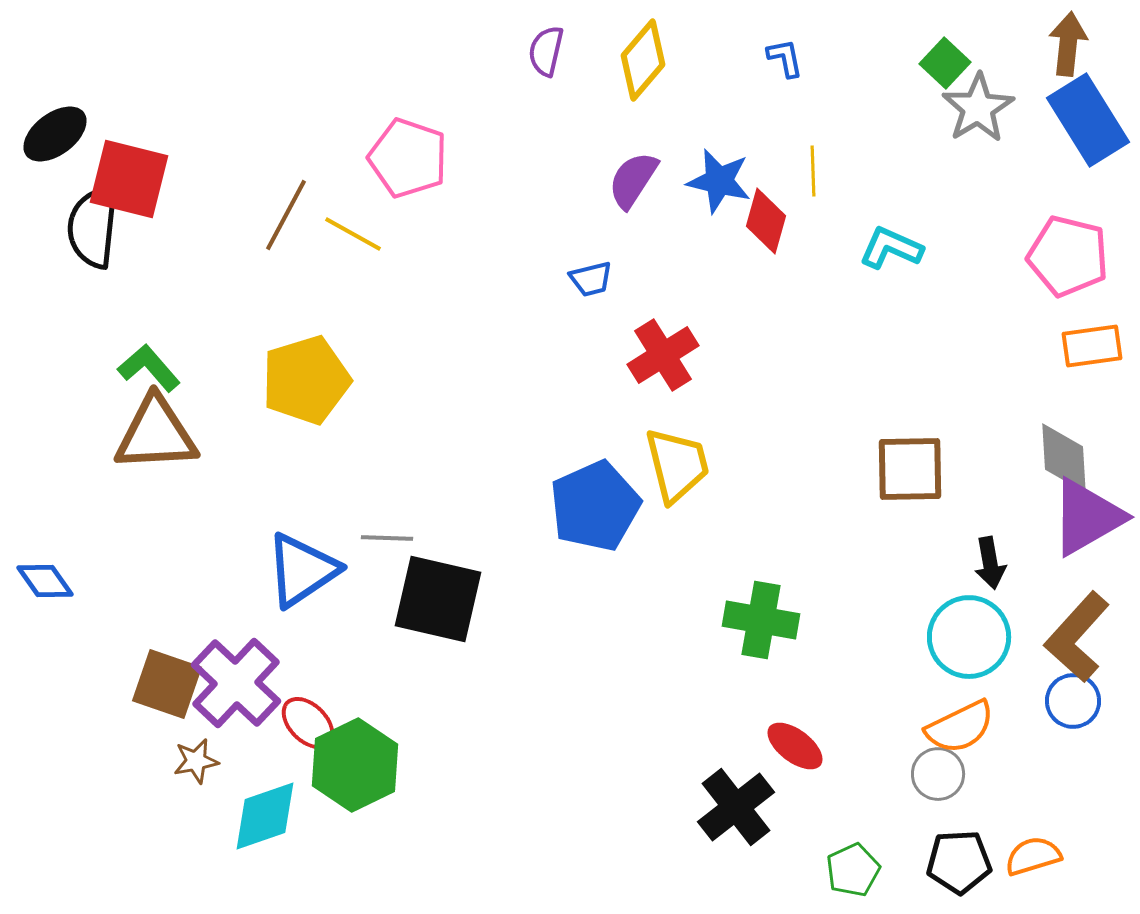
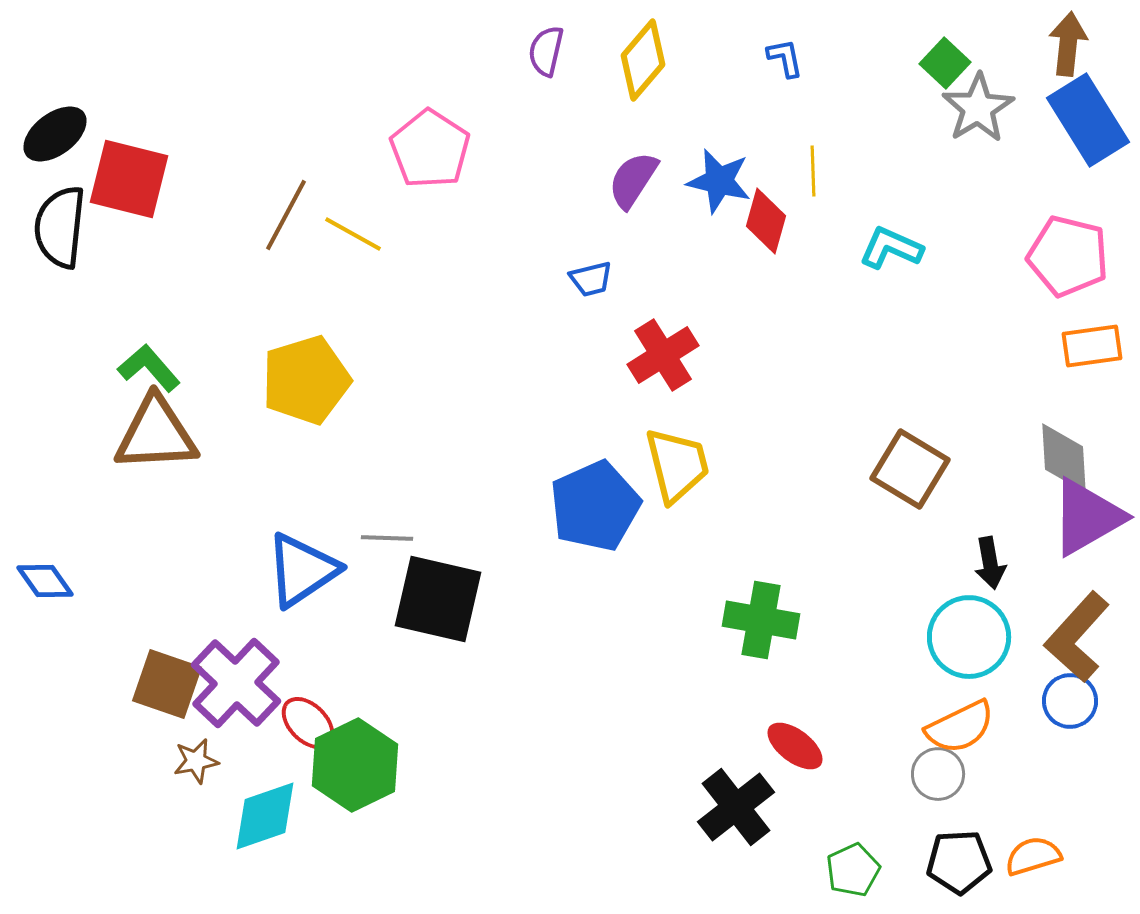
pink pentagon at (408, 158): moved 22 px right, 9 px up; rotated 14 degrees clockwise
black semicircle at (93, 227): moved 33 px left
brown square at (910, 469): rotated 32 degrees clockwise
blue circle at (1073, 701): moved 3 px left
